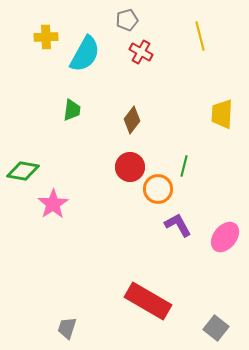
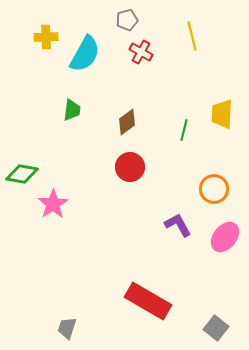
yellow line: moved 8 px left
brown diamond: moved 5 px left, 2 px down; rotated 16 degrees clockwise
green line: moved 36 px up
green diamond: moved 1 px left, 3 px down
orange circle: moved 56 px right
